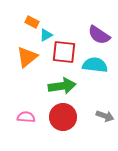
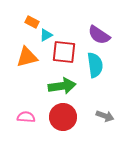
orange triangle: rotated 25 degrees clockwise
cyan semicircle: rotated 75 degrees clockwise
